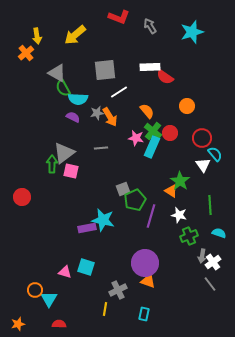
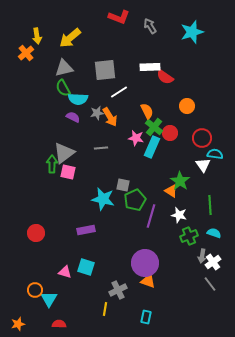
yellow arrow at (75, 35): moved 5 px left, 3 px down
gray triangle at (57, 73): moved 7 px right, 5 px up; rotated 42 degrees counterclockwise
orange semicircle at (147, 111): rotated 14 degrees clockwise
green cross at (153, 131): moved 1 px right, 4 px up
cyan semicircle at (215, 154): rotated 42 degrees counterclockwise
pink square at (71, 171): moved 3 px left, 1 px down
gray square at (123, 189): moved 4 px up; rotated 32 degrees clockwise
red circle at (22, 197): moved 14 px right, 36 px down
cyan star at (103, 220): moved 21 px up
purple rectangle at (87, 228): moved 1 px left, 2 px down
cyan semicircle at (219, 233): moved 5 px left
cyan rectangle at (144, 314): moved 2 px right, 3 px down
